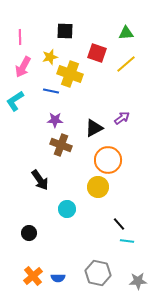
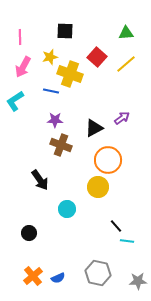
red square: moved 4 px down; rotated 24 degrees clockwise
black line: moved 3 px left, 2 px down
blue semicircle: rotated 24 degrees counterclockwise
